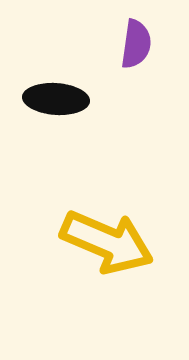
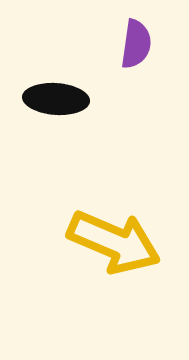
yellow arrow: moved 7 px right
